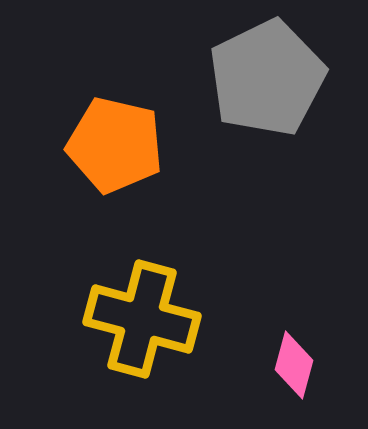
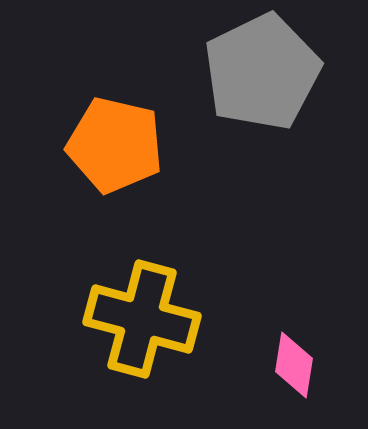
gray pentagon: moved 5 px left, 6 px up
pink diamond: rotated 6 degrees counterclockwise
